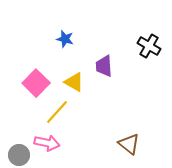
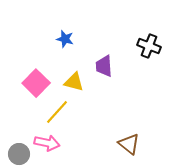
black cross: rotated 10 degrees counterclockwise
yellow triangle: rotated 15 degrees counterclockwise
gray circle: moved 1 px up
